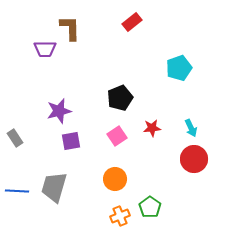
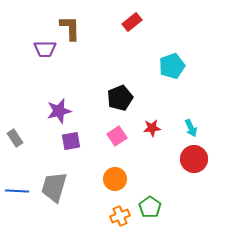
cyan pentagon: moved 7 px left, 2 px up
